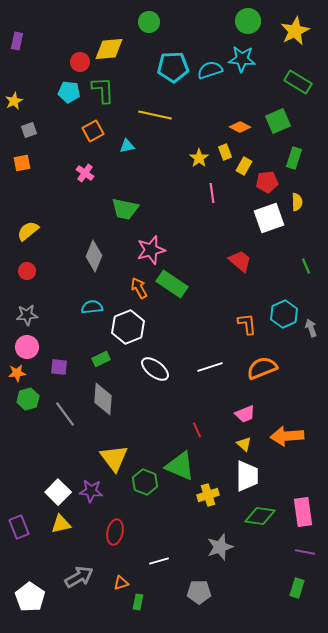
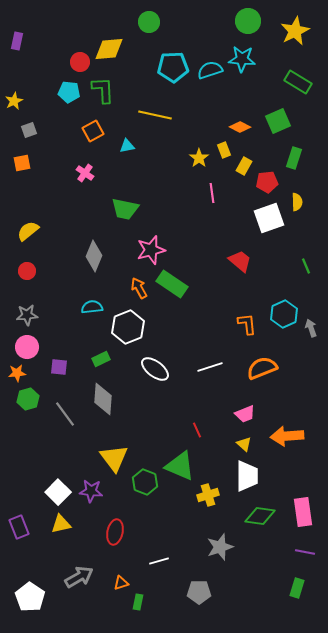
yellow rectangle at (225, 152): moved 1 px left, 2 px up
